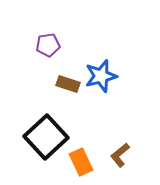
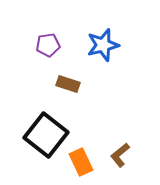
blue star: moved 2 px right, 31 px up
black square: moved 2 px up; rotated 9 degrees counterclockwise
